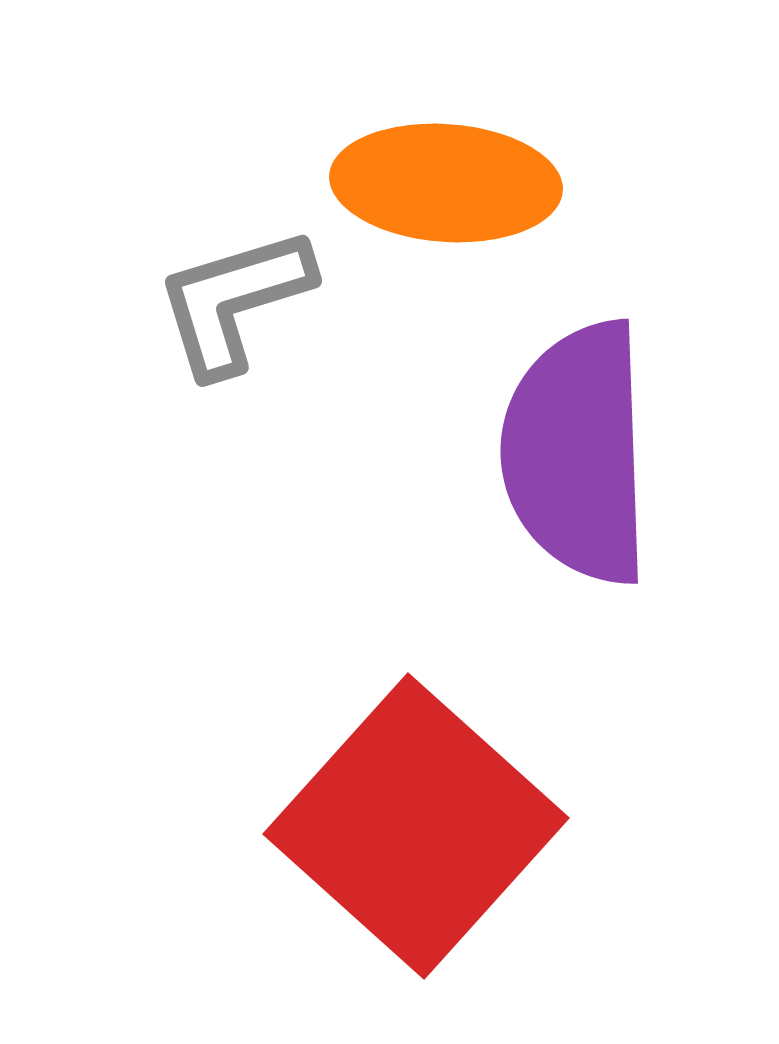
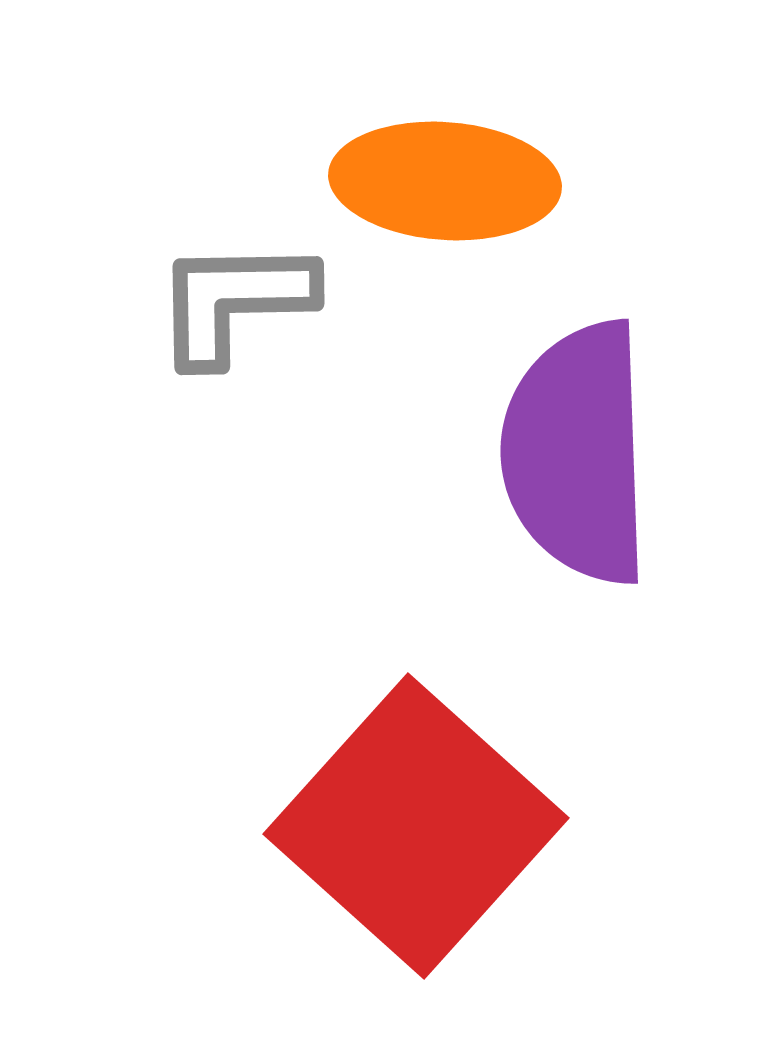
orange ellipse: moved 1 px left, 2 px up
gray L-shape: rotated 16 degrees clockwise
